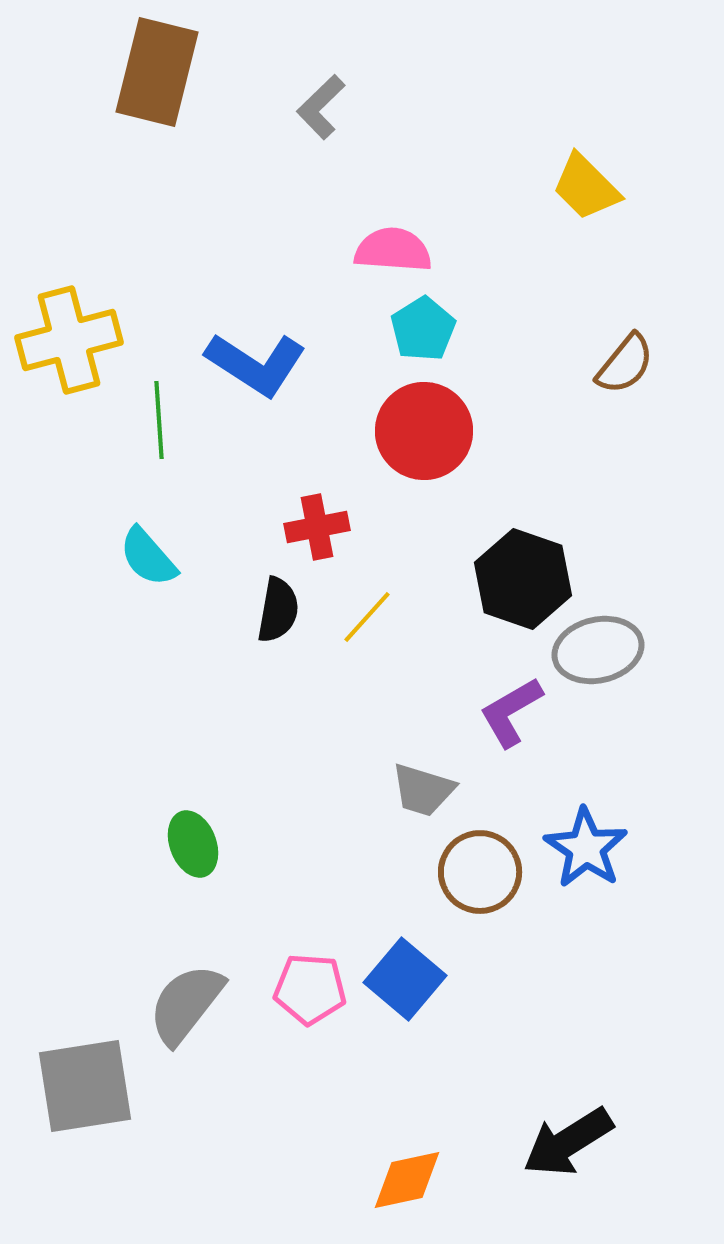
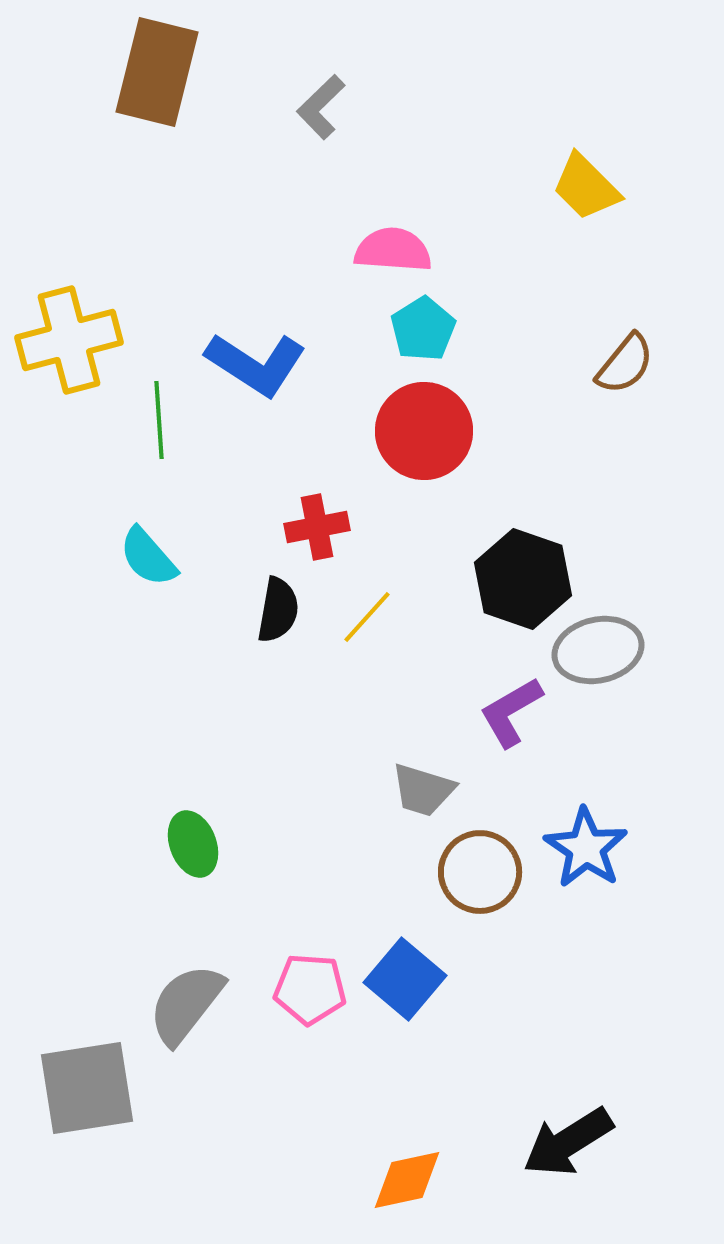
gray square: moved 2 px right, 2 px down
